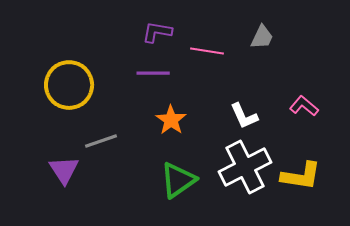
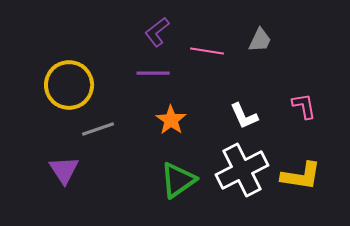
purple L-shape: rotated 48 degrees counterclockwise
gray trapezoid: moved 2 px left, 3 px down
pink L-shape: rotated 40 degrees clockwise
gray line: moved 3 px left, 12 px up
white cross: moved 3 px left, 3 px down
